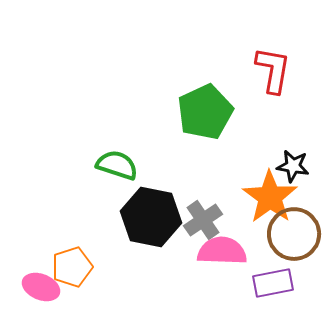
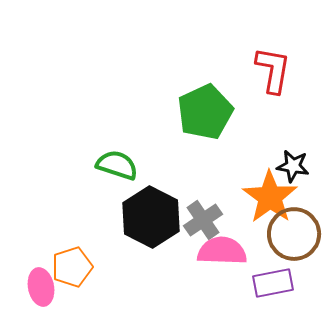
black hexagon: rotated 16 degrees clockwise
pink ellipse: rotated 57 degrees clockwise
